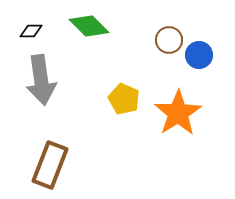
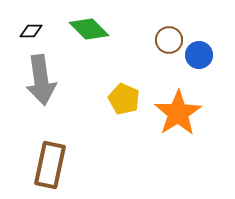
green diamond: moved 3 px down
brown rectangle: rotated 9 degrees counterclockwise
